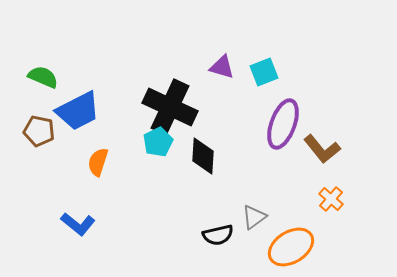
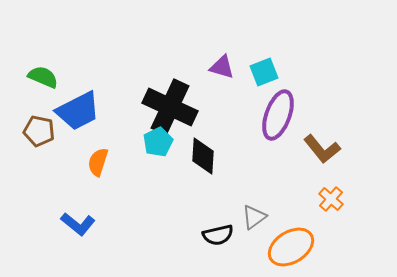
purple ellipse: moved 5 px left, 9 px up
